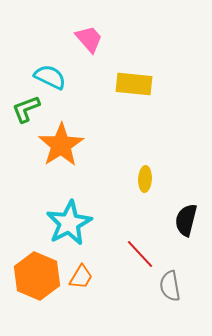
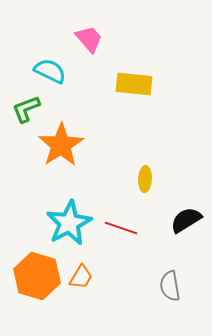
cyan semicircle: moved 6 px up
black semicircle: rotated 44 degrees clockwise
red line: moved 19 px left, 26 px up; rotated 28 degrees counterclockwise
orange hexagon: rotated 6 degrees counterclockwise
